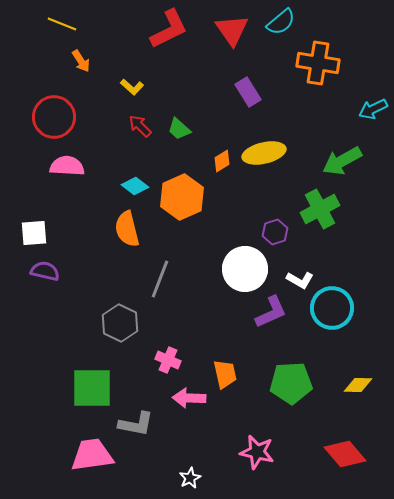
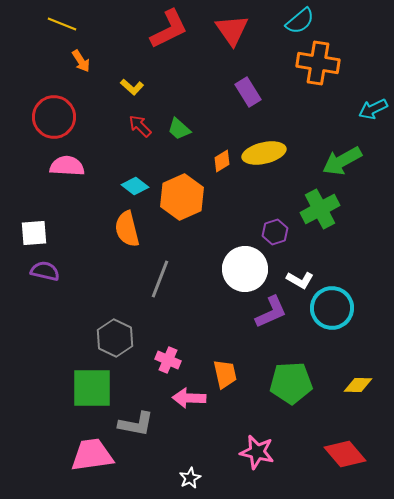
cyan semicircle: moved 19 px right, 1 px up
gray hexagon: moved 5 px left, 15 px down
